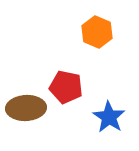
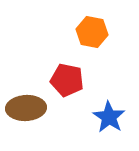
orange hexagon: moved 5 px left; rotated 12 degrees counterclockwise
red pentagon: moved 1 px right, 7 px up
